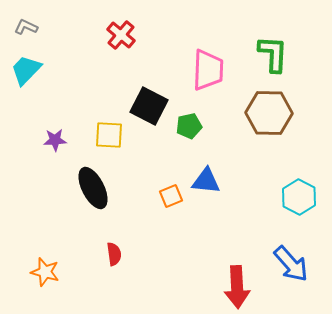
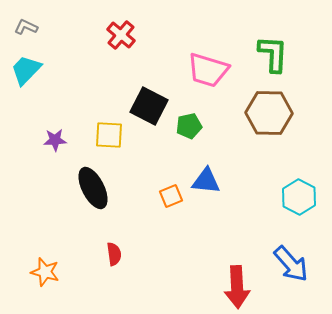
pink trapezoid: rotated 105 degrees clockwise
